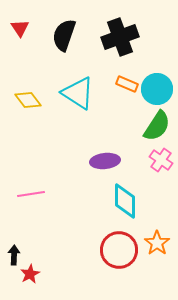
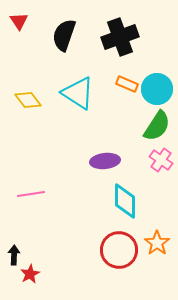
red triangle: moved 1 px left, 7 px up
